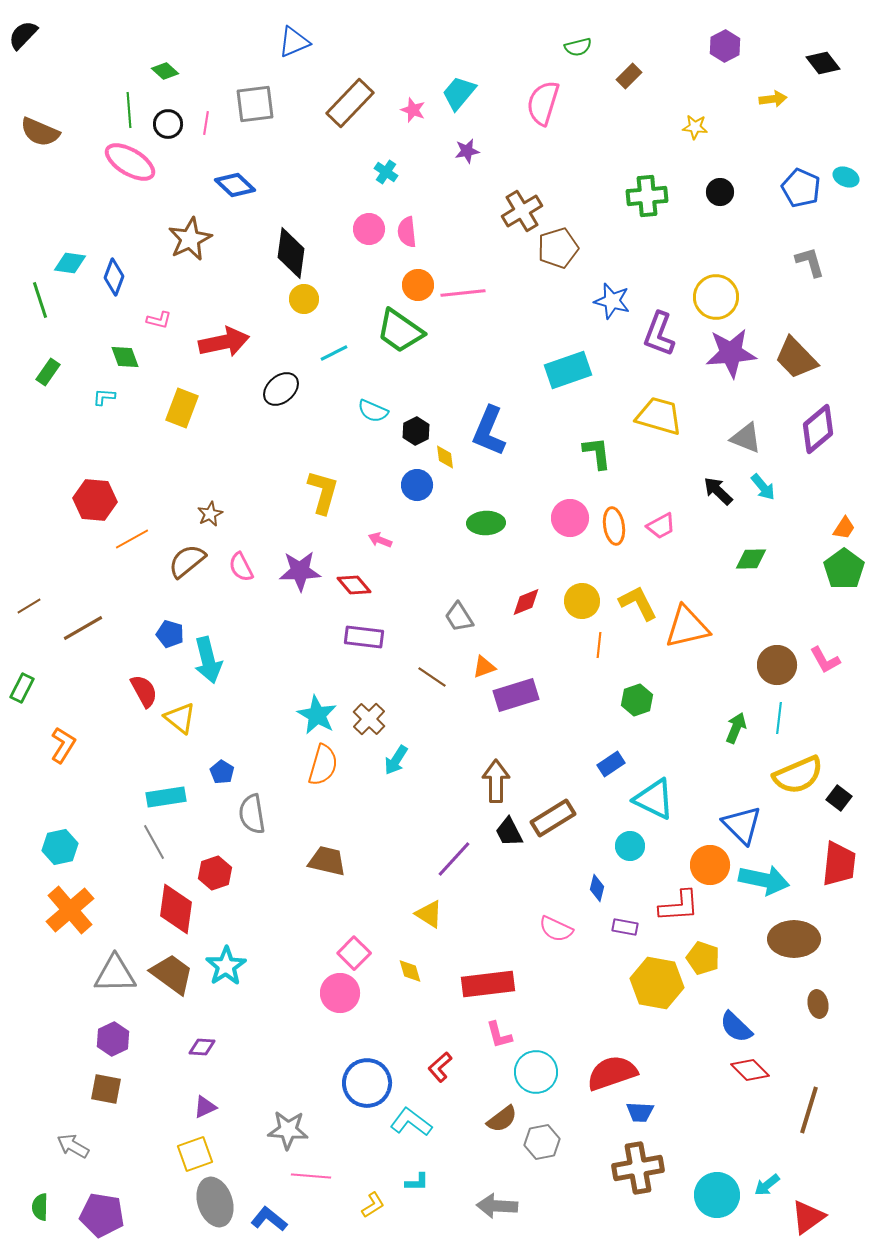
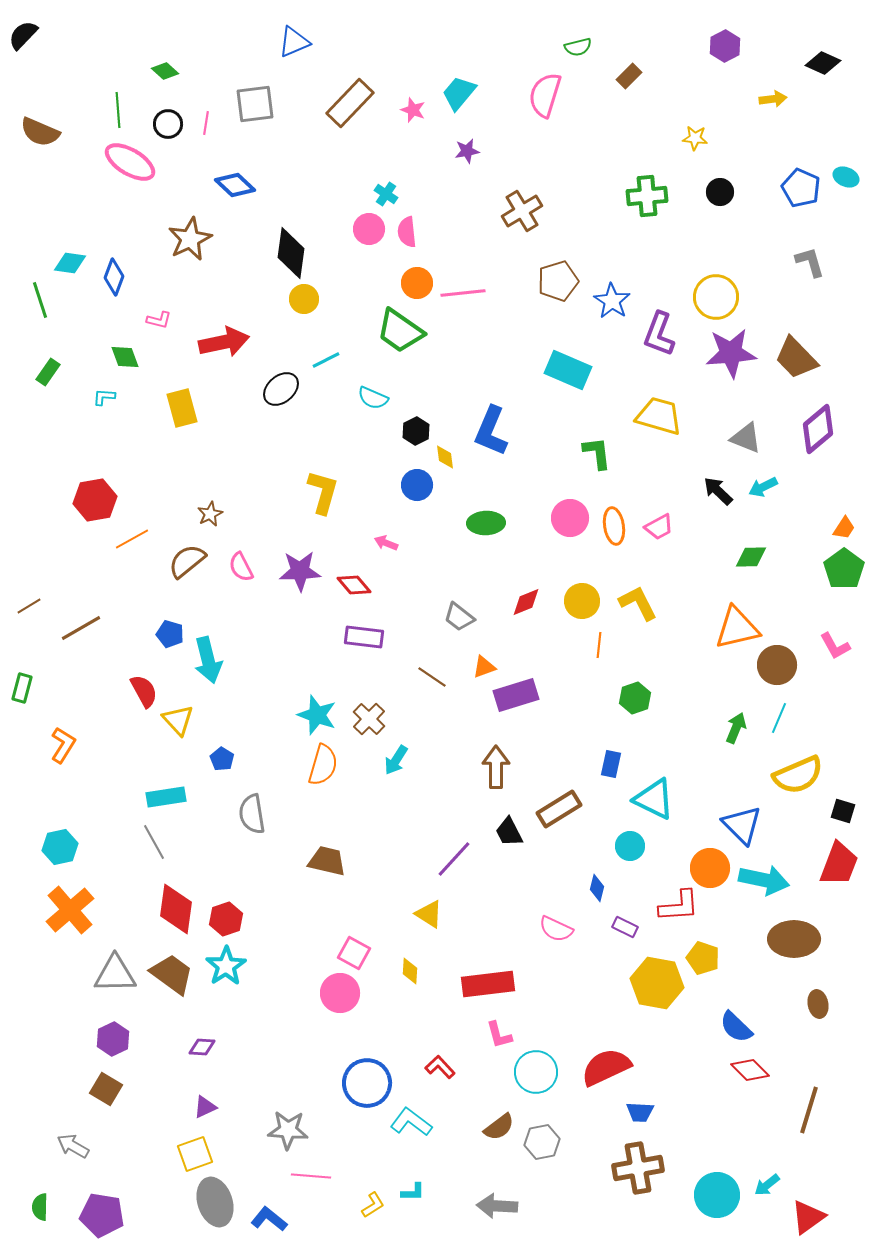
black diamond at (823, 63): rotated 28 degrees counterclockwise
pink semicircle at (543, 103): moved 2 px right, 8 px up
green line at (129, 110): moved 11 px left
yellow star at (695, 127): moved 11 px down
cyan cross at (386, 172): moved 22 px down
brown pentagon at (558, 248): moved 33 px down
orange circle at (418, 285): moved 1 px left, 2 px up
blue star at (612, 301): rotated 18 degrees clockwise
cyan line at (334, 353): moved 8 px left, 7 px down
cyan rectangle at (568, 370): rotated 42 degrees clockwise
yellow rectangle at (182, 408): rotated 36 degrees counterclockwise
cyan semicircle at (373, 411): moved 13 px up
blue L-shape at (489, 431): moved 2 px right
cyan arrow at (763, 487): rotated 104 degrees clockwise
red hexagon at (95, 500): rotated 15 degrees counterclockwise
pink trapezoid at (661, 526): moved 2 px left, 1 px down
pink arrow at (380, 540): moved 6 px right, 3 px down
green diamond at (751, 559): moved 2 px up
gray trapezoid at (459, 617): rotated 20 degrees counterclockwise
orange triangle at (687, 627): moved 50 px right, 1 px down
brown line at (83, 628): moved 2 px left
pink L-shape at (825, 660): moved 10 px right, 14 px up
green rectangle at (22, 688): rotated 12 degrees counterclockwise
green hexagon at (637, 700): moved 2 px left, 2 px up
cyan star at (317, 715): rotated 9 degrees counterclockwise
yellow triangle at (180, 718): moved 2 px left, 2 px down; rotated 8 degrees clockwise
cyan line at (779, 718): rotated 16 degrees clockwise
blue rectangle at (611, 764): rotated 44 degrees counterclockwise
blue pentagon at (222, 772): moved 13 px up
brown arrow at (496, 781): moved 14 px up
black square at (839, 798): moved 4 px right, 13 px down; rotated 20 degrees counterclockwise
brown rectangle at (553, 818): moved 6 px right, 9 px up
red trapezoid at (839, 864): rotated 15 degrees clockwise
orange circle at (710, 865): moved 3 px down
red hexagon at (215, 873): moved 11 px right, 46 px down
purple rectangle at (625, 927): rotated 15 degrees clockwise
pink square at (354, 953): rotated 16 degrees counterclockwise
yellow diamond at (410, 971): rotated 20 degrees clockwise
red L-shape at (440, 1067): rotated 88 degrees clockwise
red semicircle at (612, 1073): moved 6 px left, 6 px up; rotated 6 degrees counterclockwise
brown square at (106, 1089): rotated 20 degrees clockwise
brown semicircle at (502, 1119): moved 3 px left, 8 px down
cyan L-shape at (417, 1182): moved 4 px left, 10 px down
